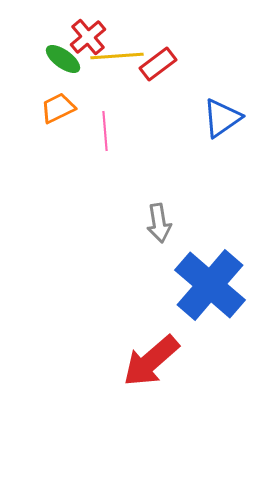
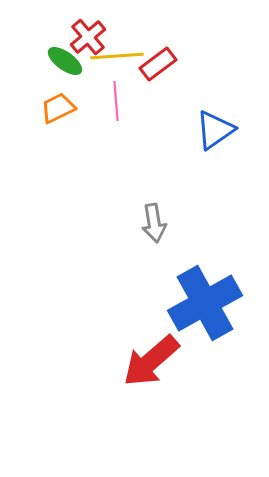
green ellipse: moved 2 px right, 2 px down
blue triangle: moved 7 px left, 12 px down
pink line: moved 11 px right, 30 px up
gray arrow: moved 5 px left
blue cross: moved 5 px left, 18 px down; rotated 20 degrees clockwise
